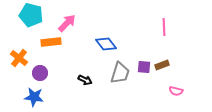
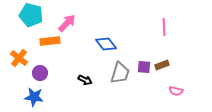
orange rectangle: moved 1 px left, 1 px up
